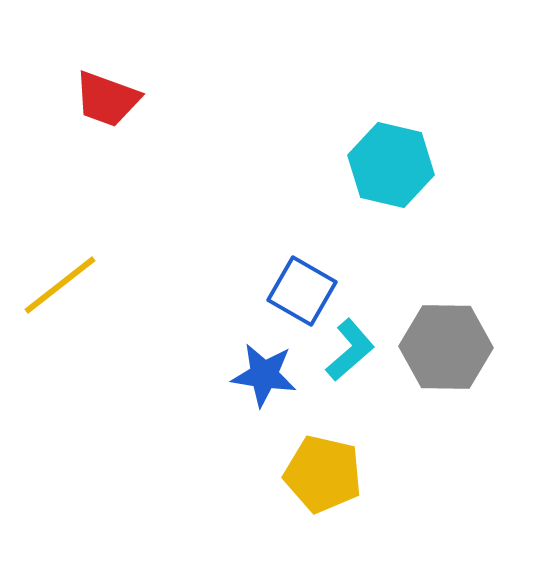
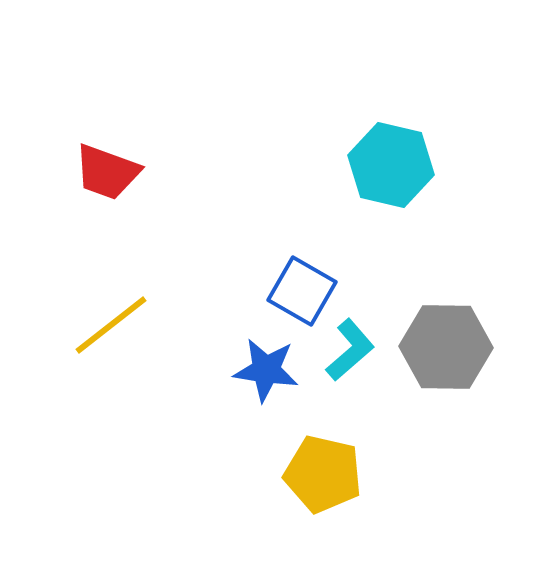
red trapezoid: moved 73 px down
yellow line: moved 51 px right, 40 px down
blue star: moved 2 px right, 5 px up
